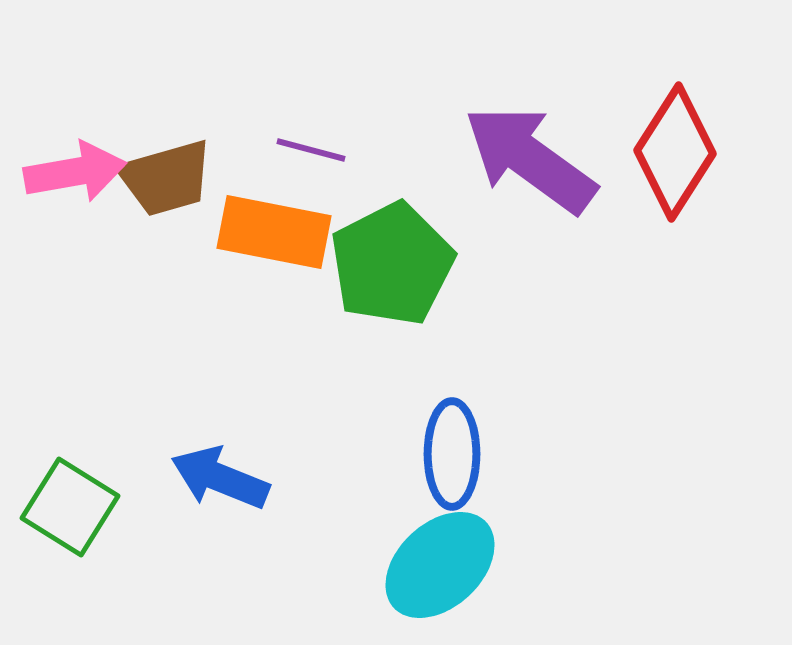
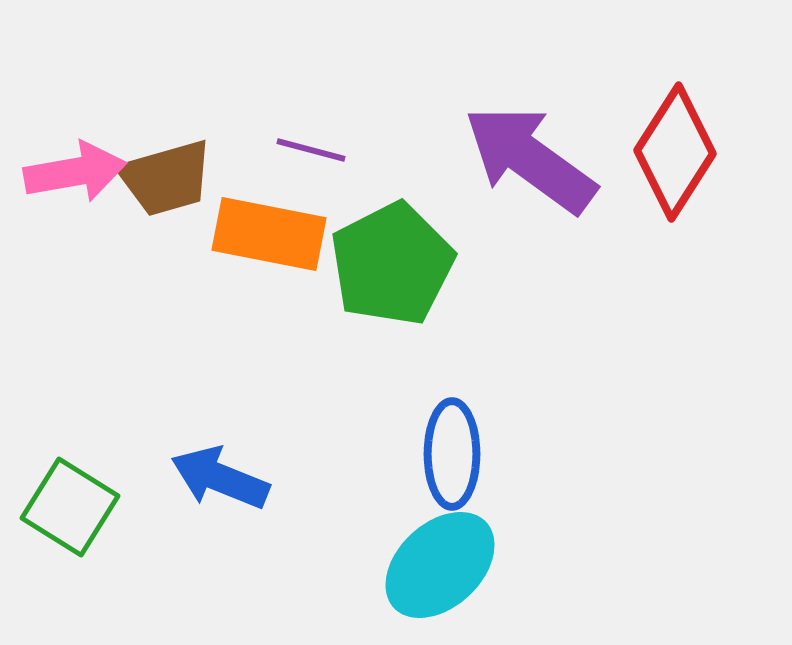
orange rectangle: moved 5 px left, 2 px down
